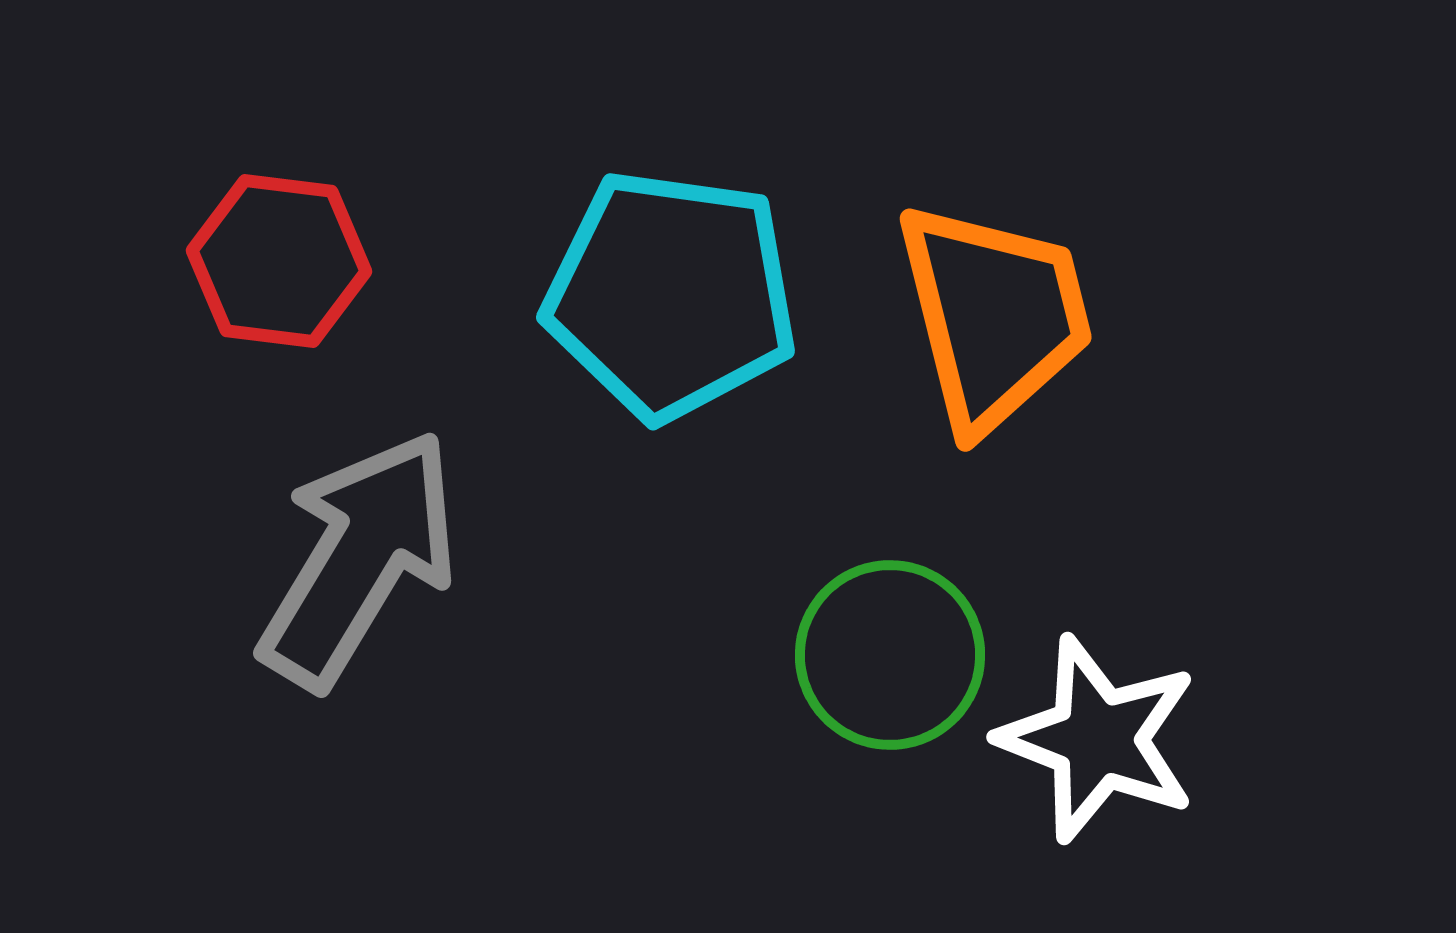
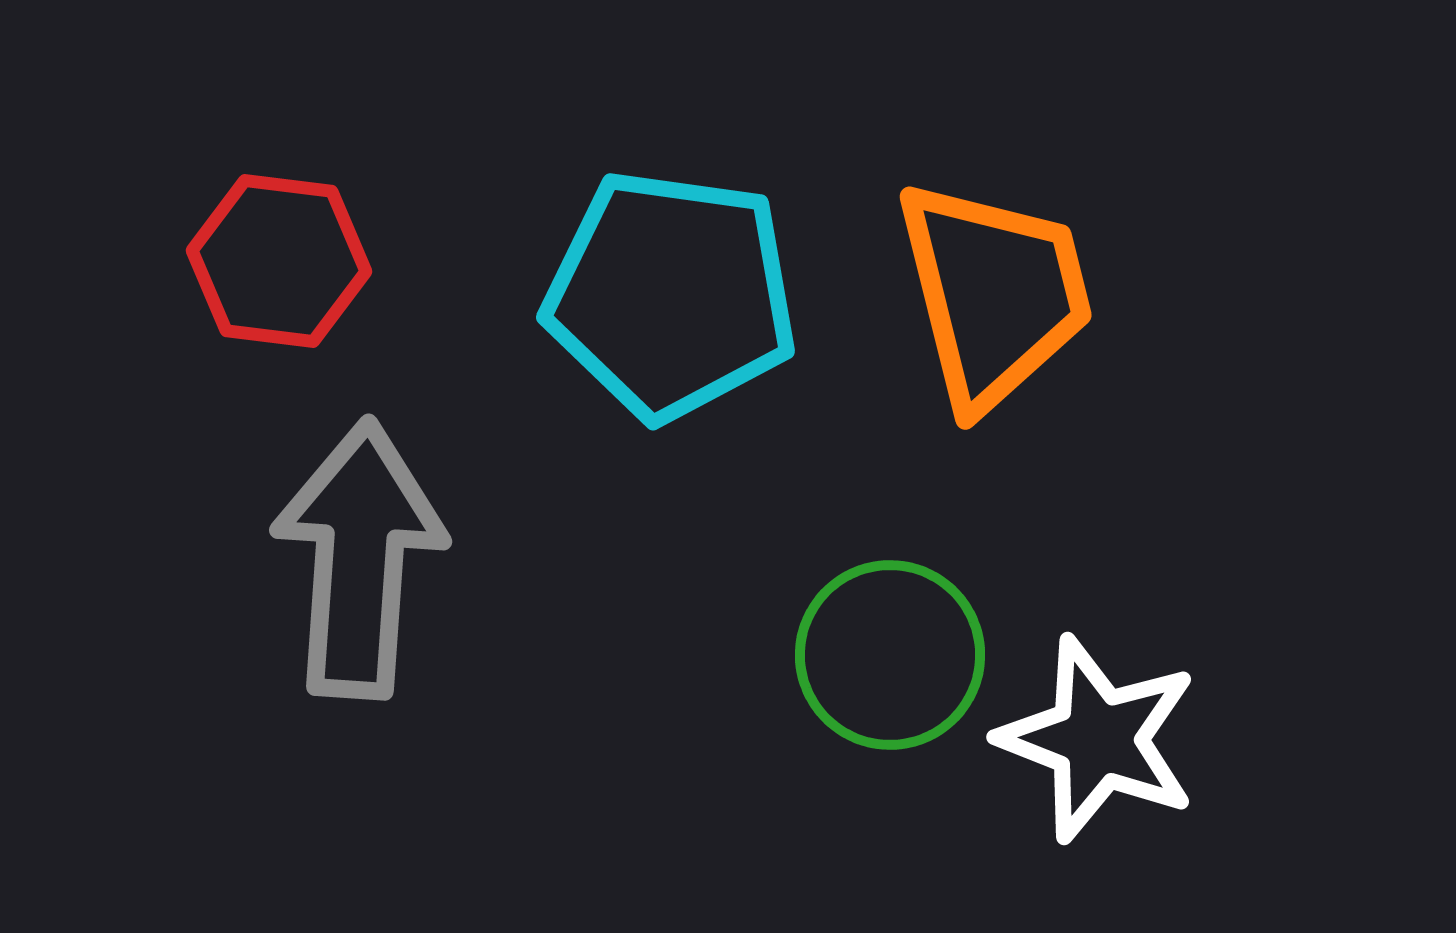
orange trapezoid: moved 22 px up
gray arrow: rotated 27 degrees counterclockwise
